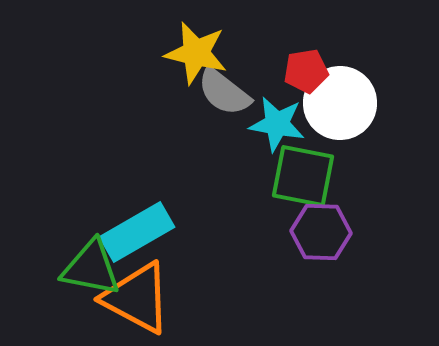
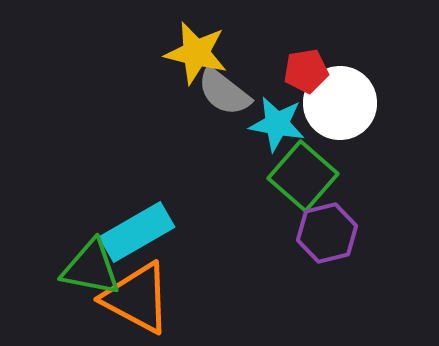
green square: rotated 30 degrees clockwise
purple hexagon: moved 6 px right, 1 px down; rotated 16 degrees counterclockwise
